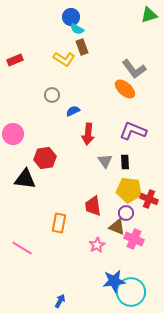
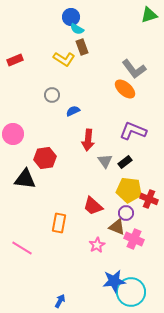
red arrow: moved 6 px down
black rectangle: rotated 56 degrees clockwise
red trapezoid: rotated 40 degrees counterclockwise
